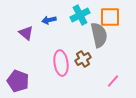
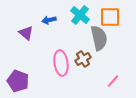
cyan cross: rotated 24 degrees counterclockwise
gray semicircle: moved 3 px down
